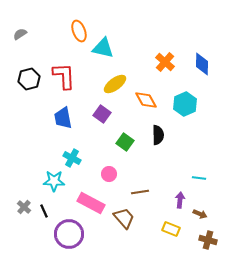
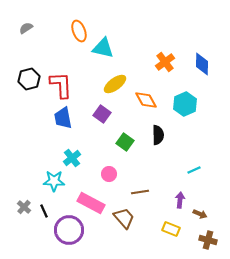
gray semicircle: moved 6 px right, 6 px up
orange cross: rotated 12 degrees clockwise
red L-shape: moved 3 px left, 9 px down
cyan cross: rotated 24 degrees clockwise
cyan line: moved 5 px left, 8 px up; rotated 32 degrees counterclockwise
purple circle: moved 4 px up
